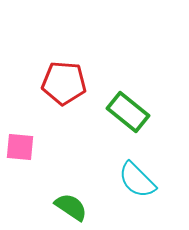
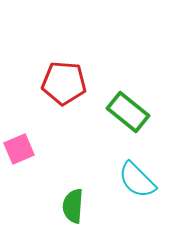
pink square: moved 1 px left, 2 px down; rotated 28 degrees counterclockwise
green semicircle: moved 2 px right, 1 px up; rotated 120 degrees counterclockwise
